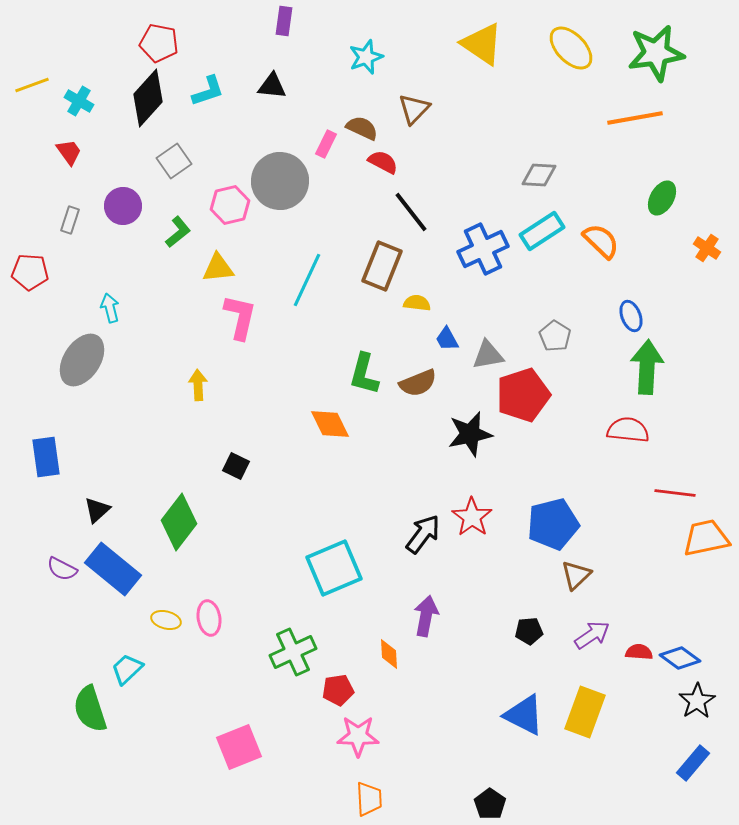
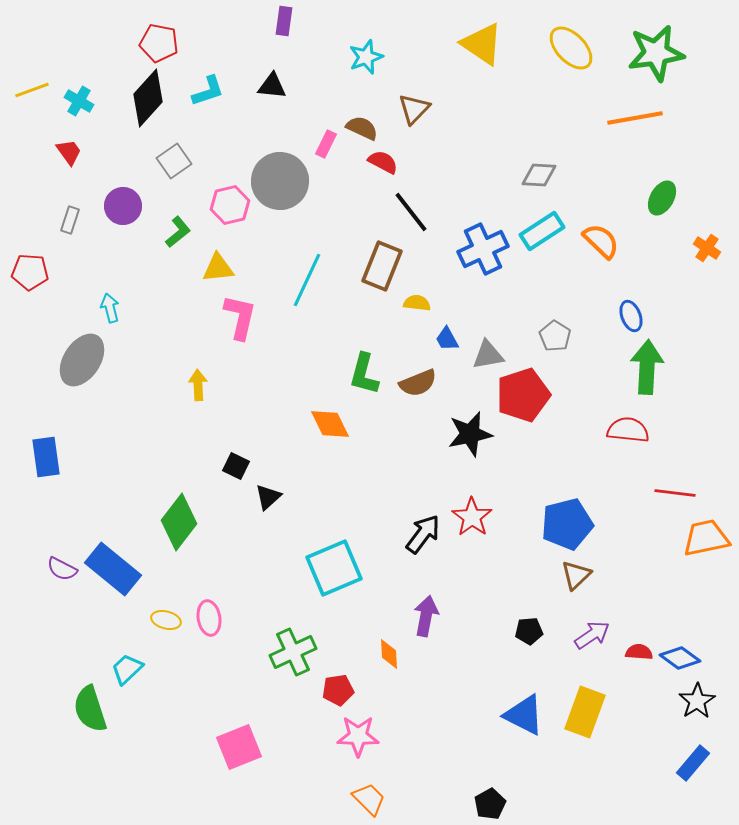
yellow line at (32, 85): moved 5 px down
black triangle at (97, 510): moved 171 px right, 13 px up
blue pentagon at (553, 524): moved 14 px right
orange trapezoid at (369, 799): rotated 42 degrees counterclockwise
black pentagon at (490, 804): rotated 8 degrees clockwise
